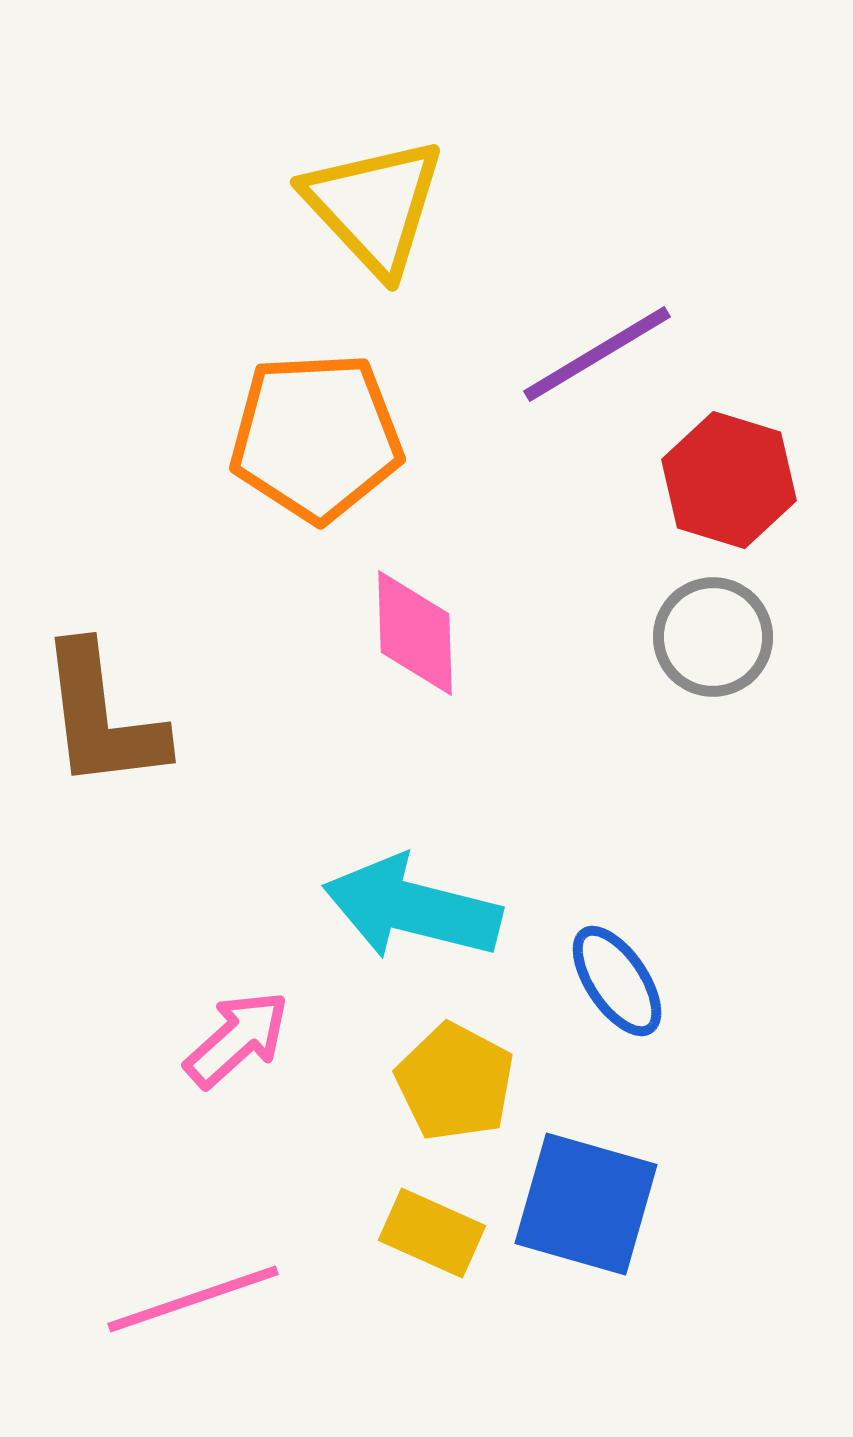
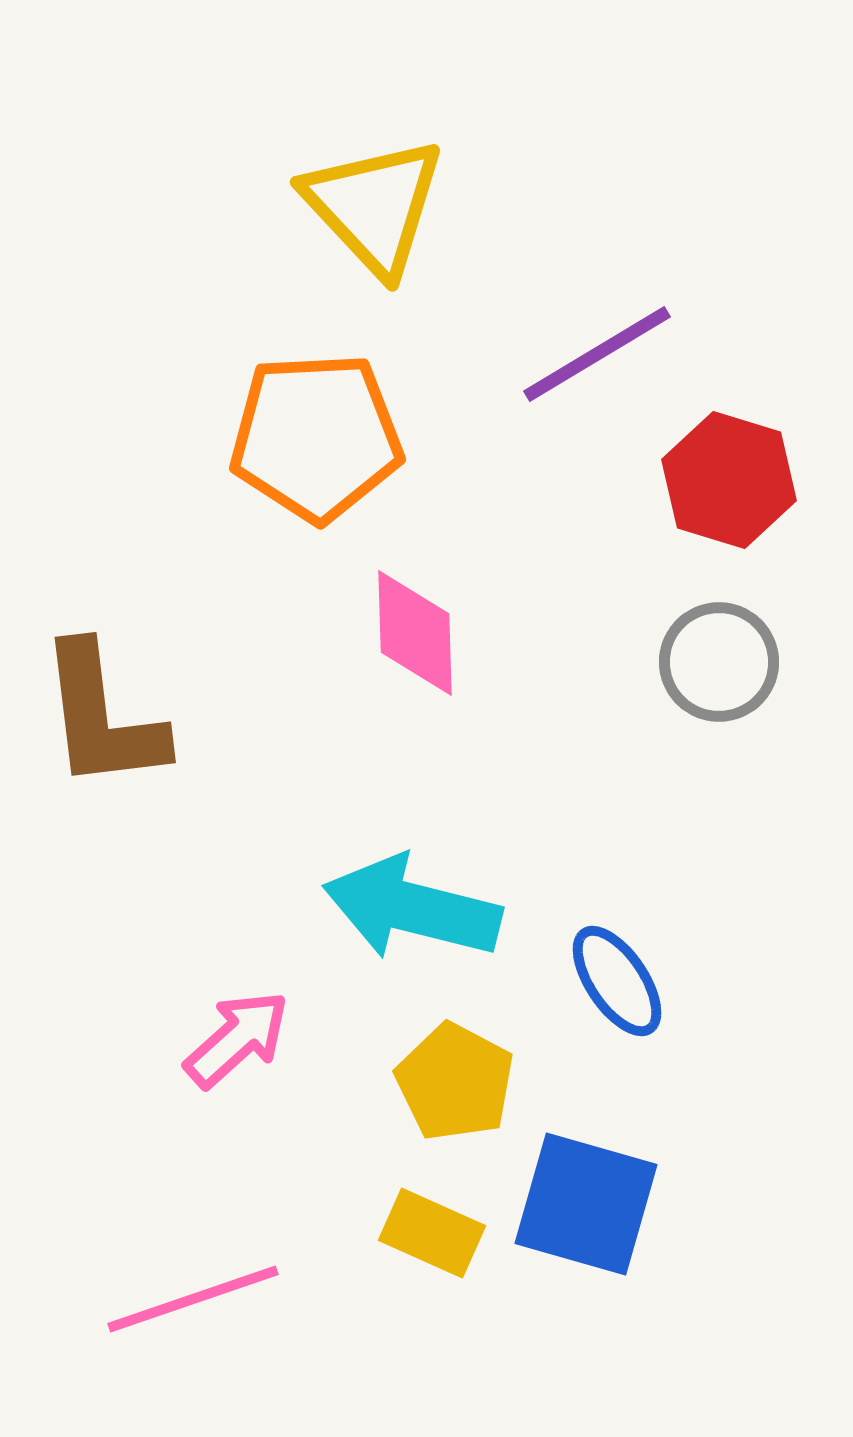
gray circle: moved 6 px right, 25 px down
